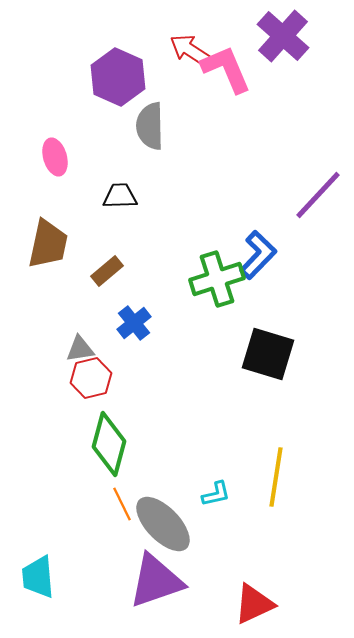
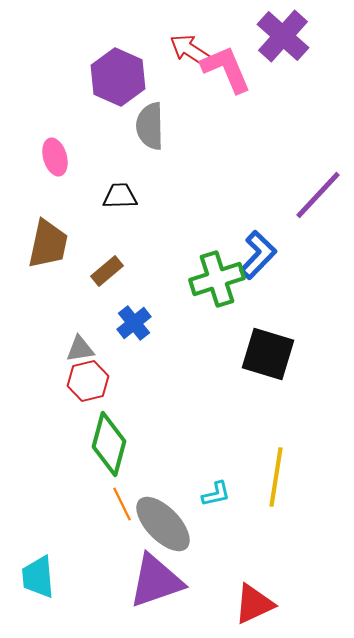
red hexagon: moved 3 px left, 3 px down
